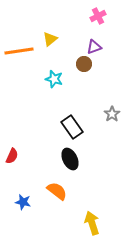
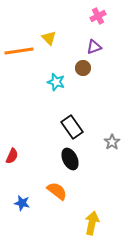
yellow triangle: moved 1 px left, 1 px up; rotated 35 degrees counterclockwise
brown circle: moved 1 px left, 4 px down
cyan star: moved 2 px right, 3 px down
gray star: moved 28 px down
blue star: moved 1 px left, 1 px down
yellow arrow: rotated 30 degrees clockwise
